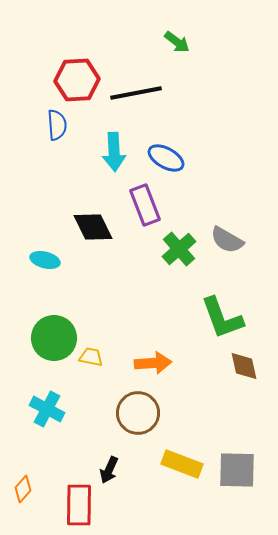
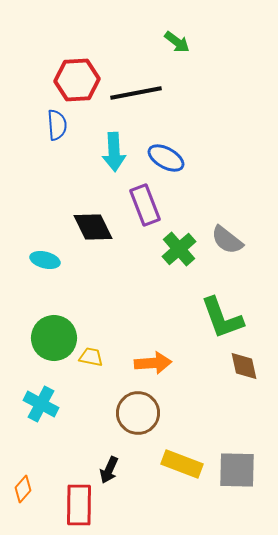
gray semicircle: rotated 8 degrees clockwise
cyan cross: moved 6 px left, 5 px up
